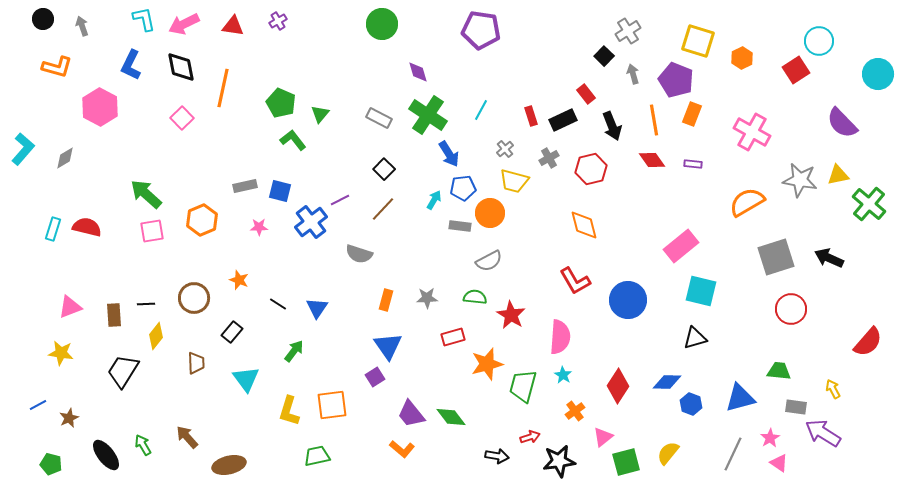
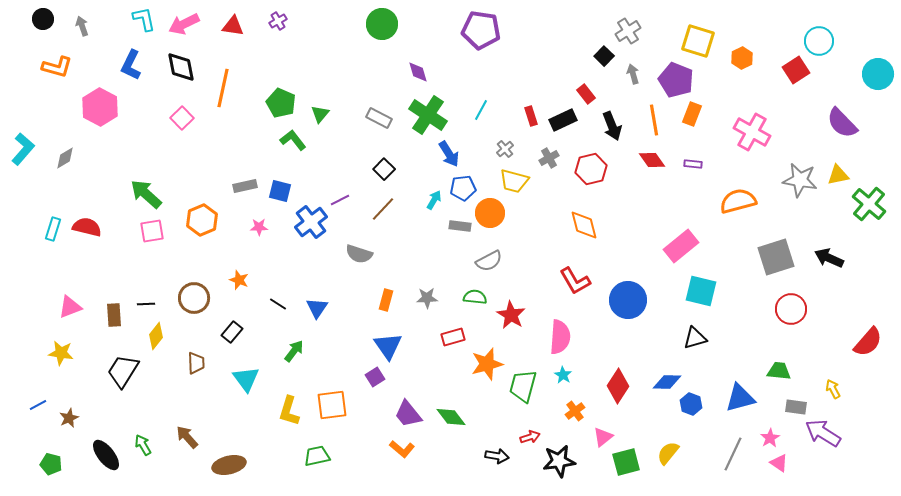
orange semicircle at (747, 202): moved 9 px left, 1 px up; rotated 15 degrees clockwise
purple trapezoid at (411, 414): moved 3 px left
